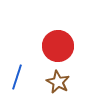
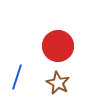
brown star: moved 1 px down
